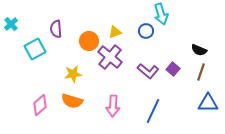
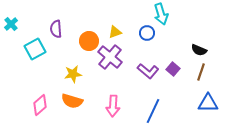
blue circle: moved 1 px right, 2 px down
